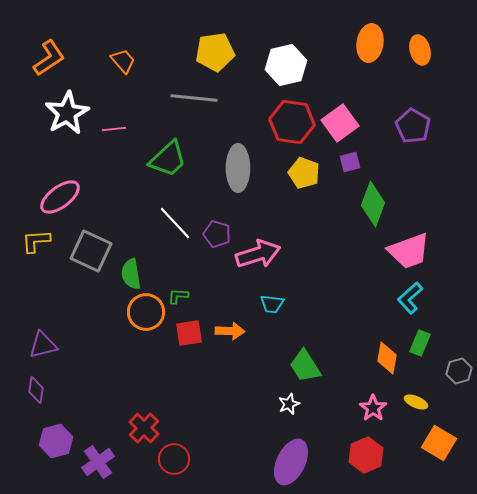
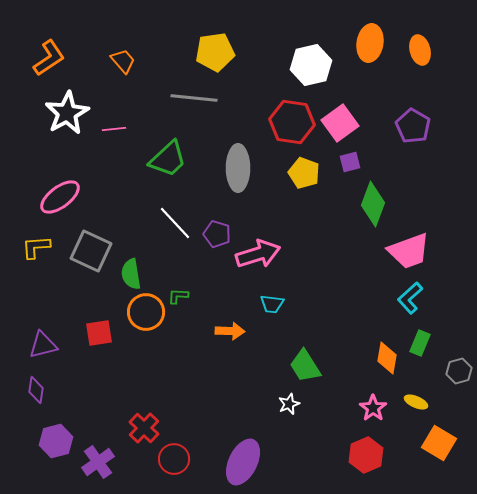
white hexagon at (286, 65): moved 25 px right
yellow L-shape at (36, 241): moved 6 px down
red square at (189, 333): moved 90 px left
purple ellipse at (291, 462): moved 48 px left
